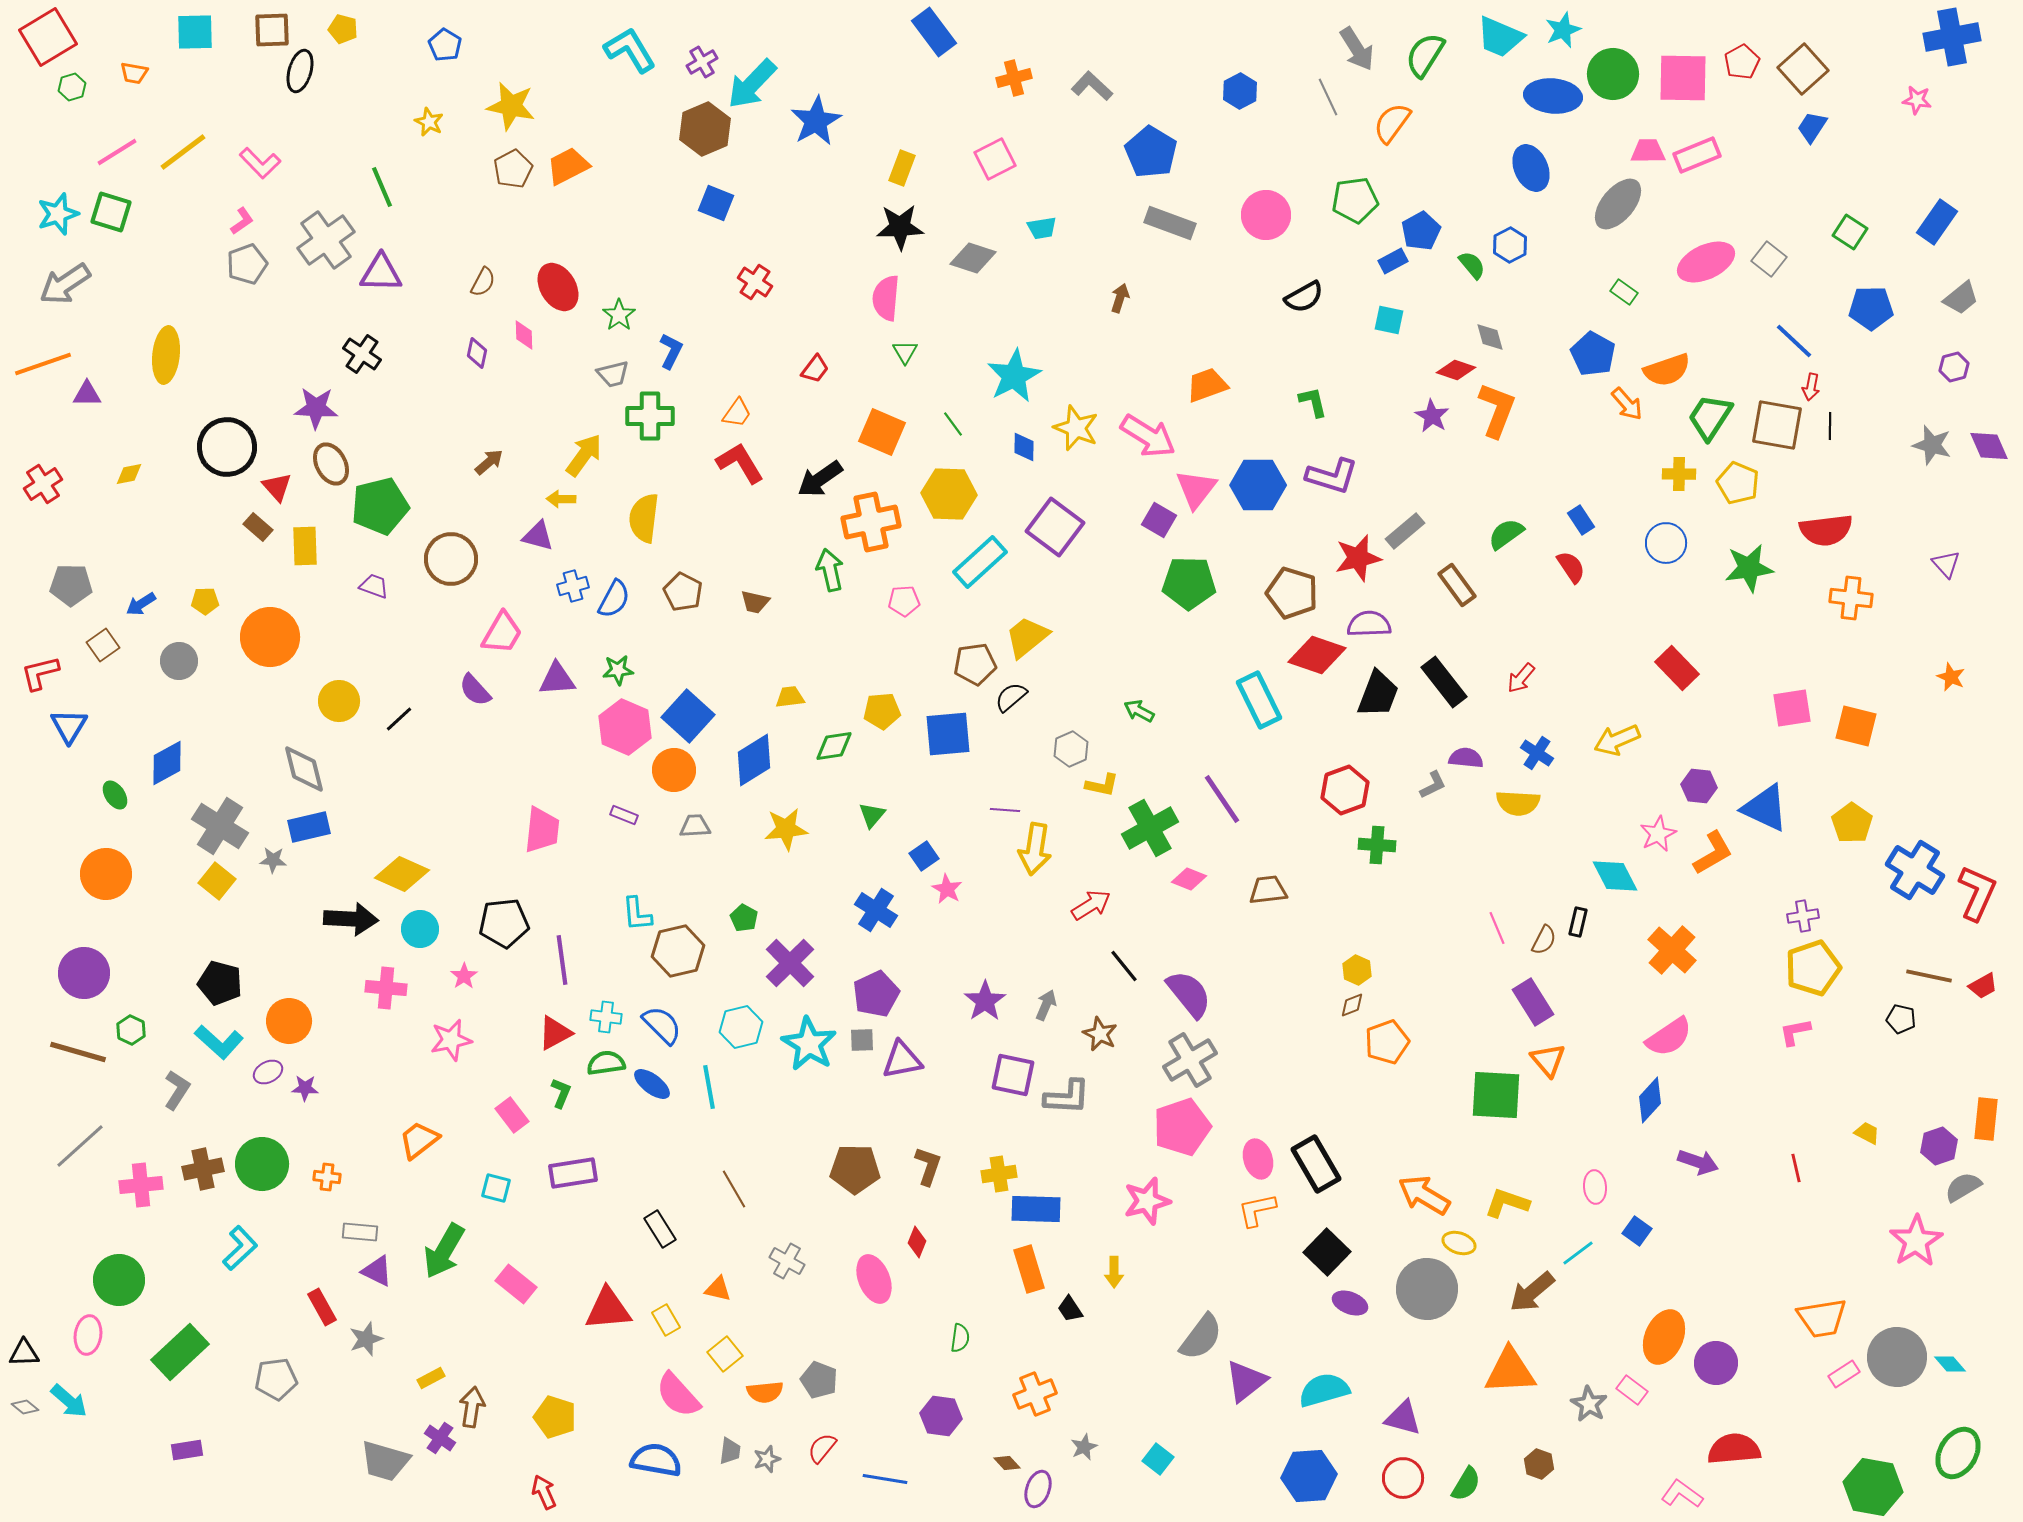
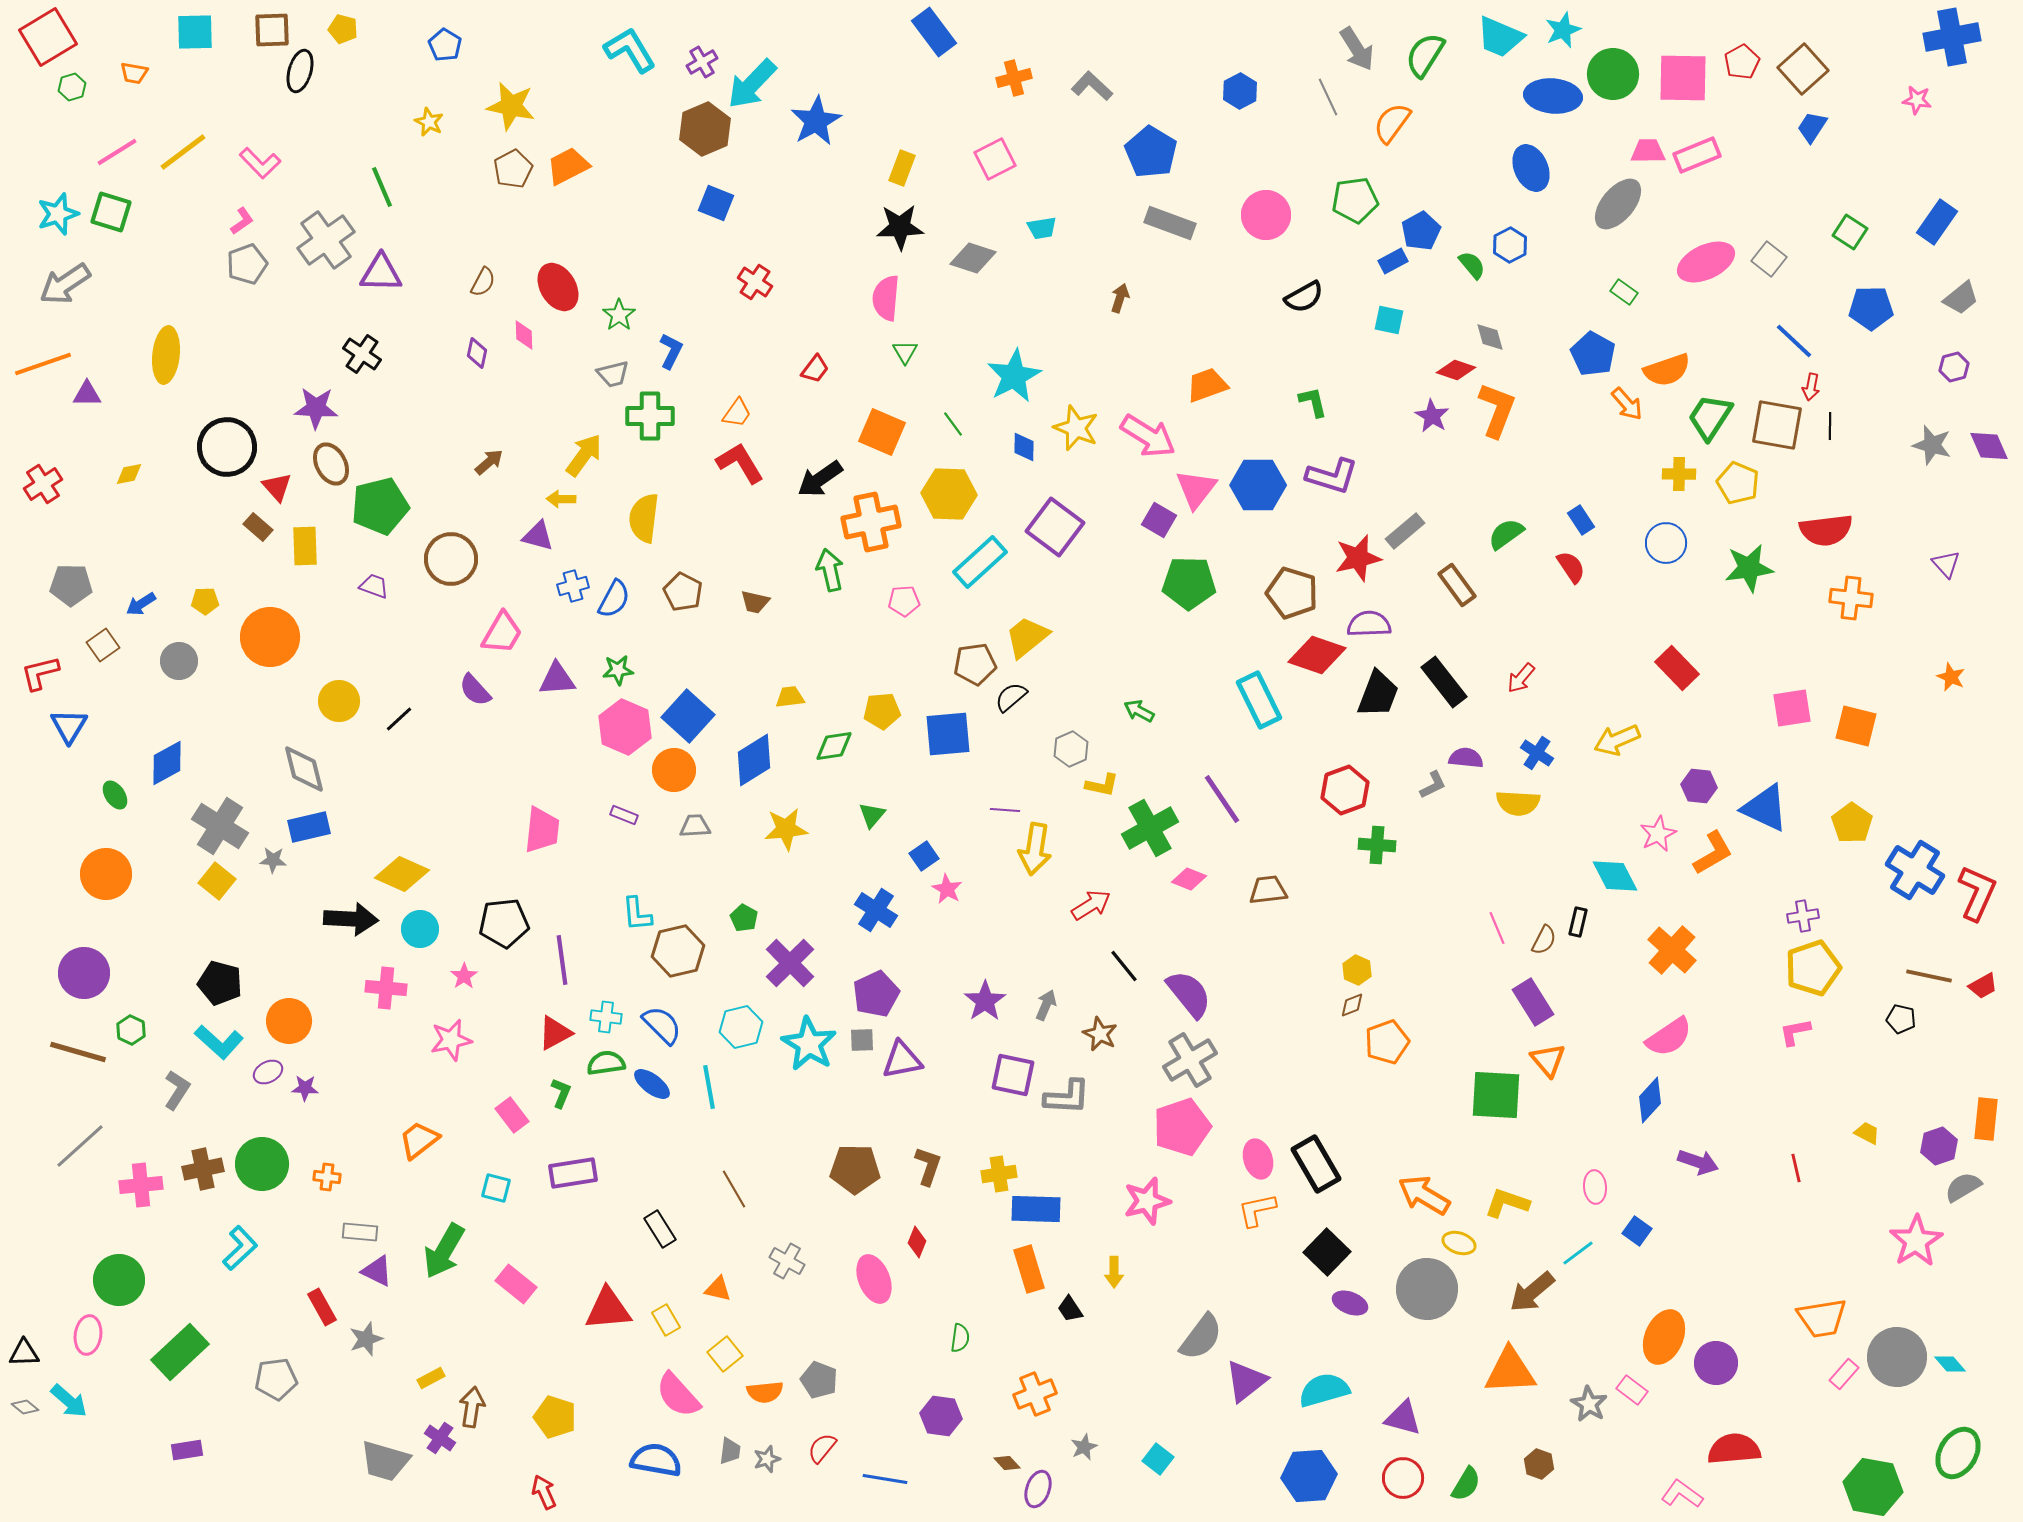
pink rectangle at (1844, 1374): rotated 16 degrees counterclockwise
